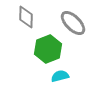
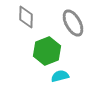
gray ellipse: rotated 16 degrees clockwise
green hexagon: moved 1 px left, 2 px down
